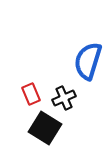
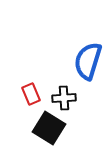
black cross: rotated 20 degrees clockwise
black square: moved 4 px right
